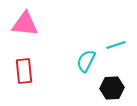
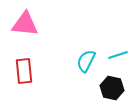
cyan line: moved 2 px right, 10 px down
black hexagon: rotated 15 degrees clockwise
